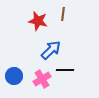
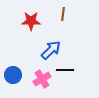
red star: moved 7 px left; rotated 12 degrees counterclockwise
blue circle: moved 1 px left, 1 px up
